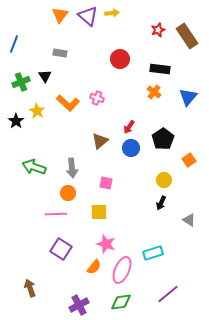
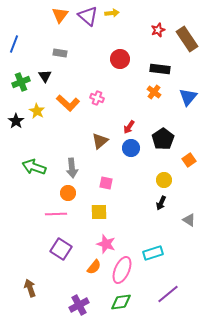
brown rectangle: moved 3 px down
